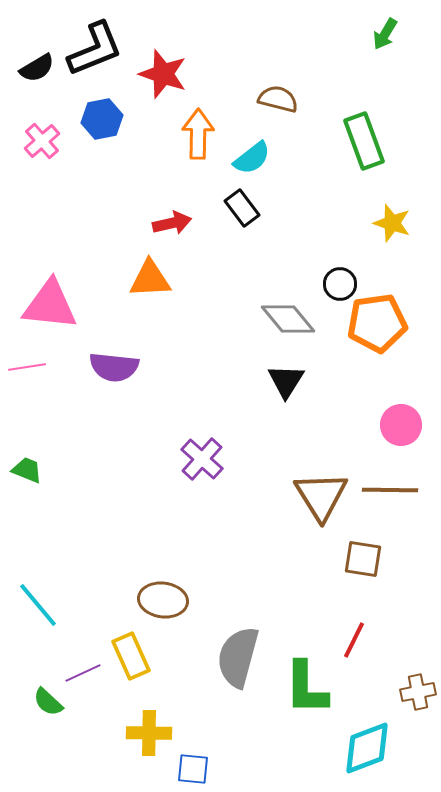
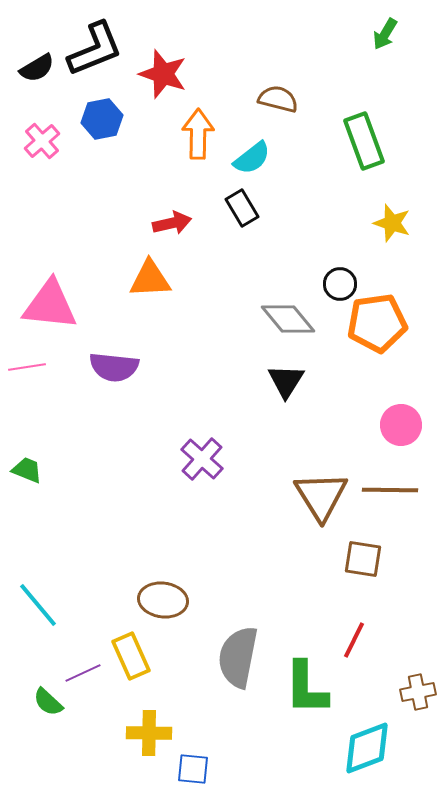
black rectangle: rotated 6 degrees clockwise
gray semicircle: rotated 4 degrees counterclockwise
